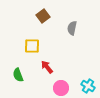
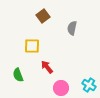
cyan cross: moved 1 px right, 1 px up
